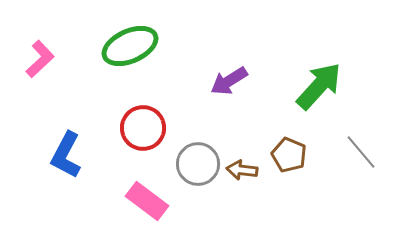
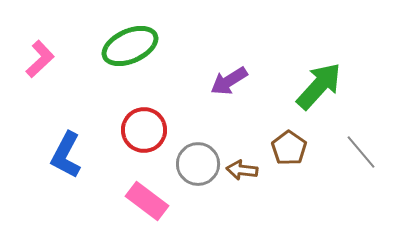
red circle: moved 1 px right, 2 px down
brown pentagon: moved 7 px up; rotated 12 degrees clockwise
